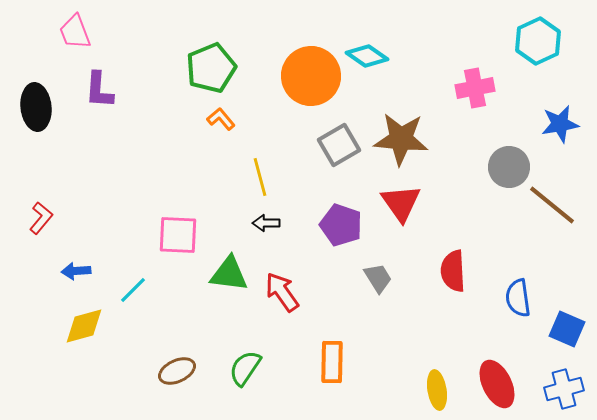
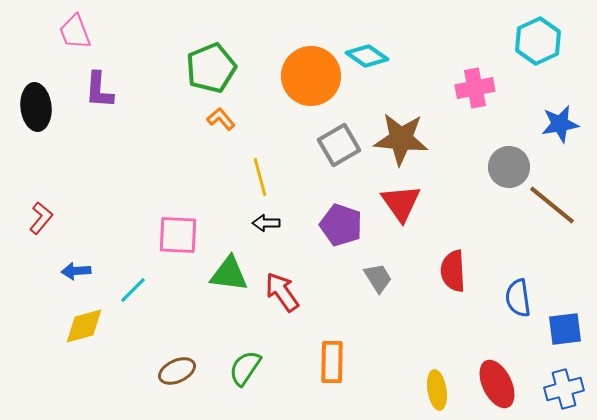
blue square: moved 2 px left; rotated 30 degrees counterclockwise
